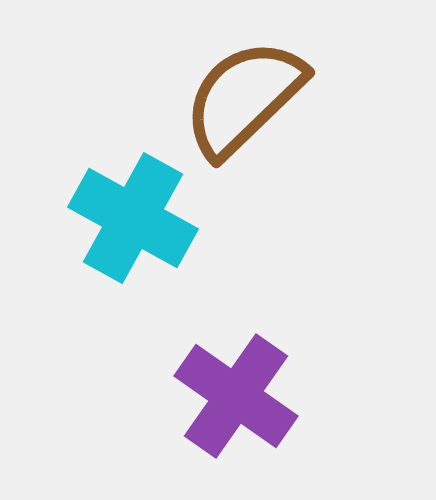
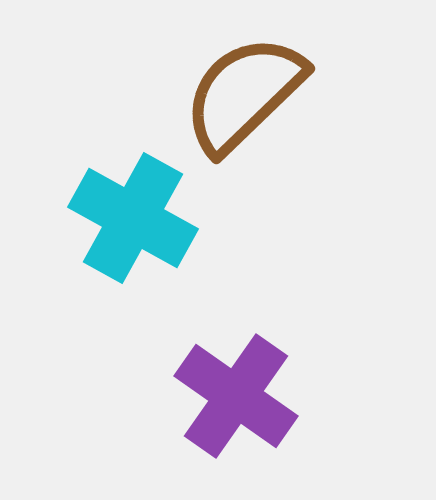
brown semicircle: moved 4 px up
